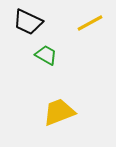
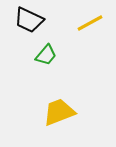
black trapezoid: moved 1 px right, 2 px up
green trapezoid: rotated 100 degrees clockwise
